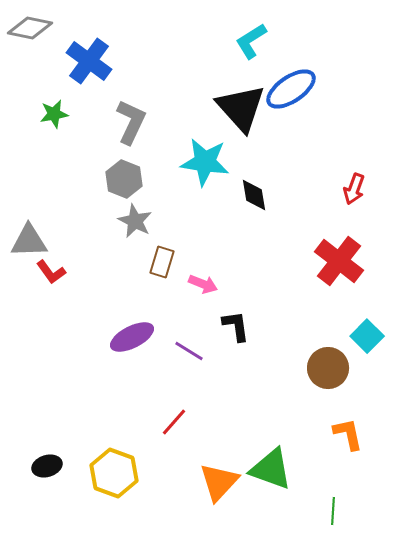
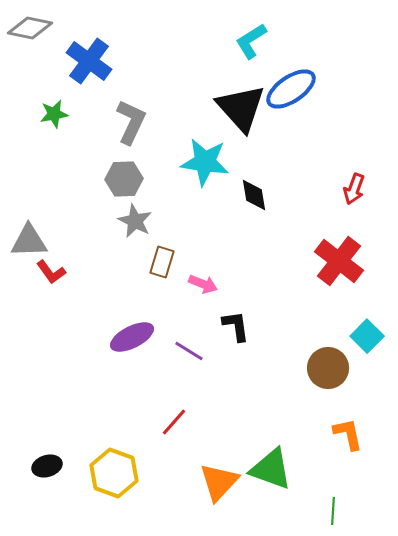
gray hexagon: rotated 24 degrees counterclockwise
